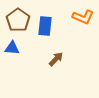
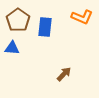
orange L-shape: moved 1 px left
blue rectangle: moved 1 px down
brown arrow: moved 8 px right, 15 px down
